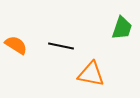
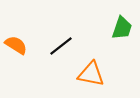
black line: rotated 50 degrees counterclockwise
